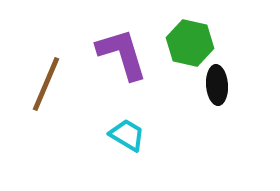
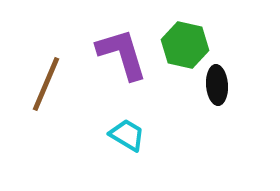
green hexagon: moved 5 px left, 2 px down
